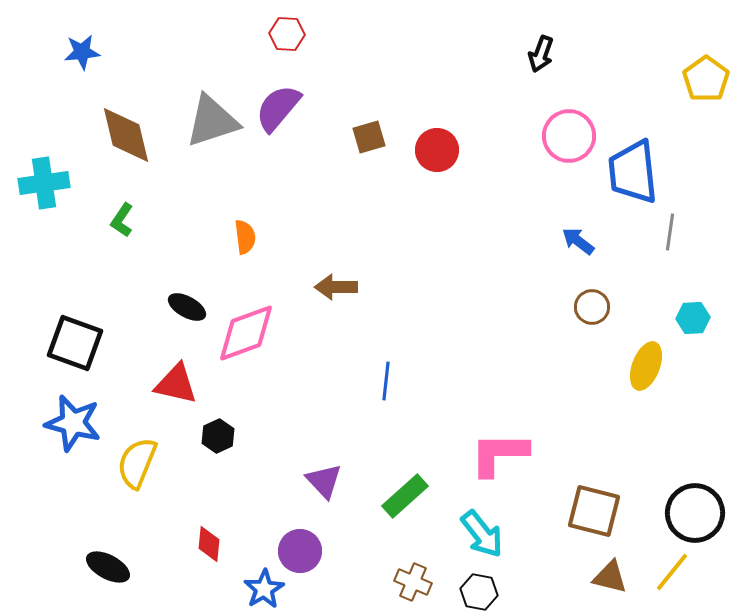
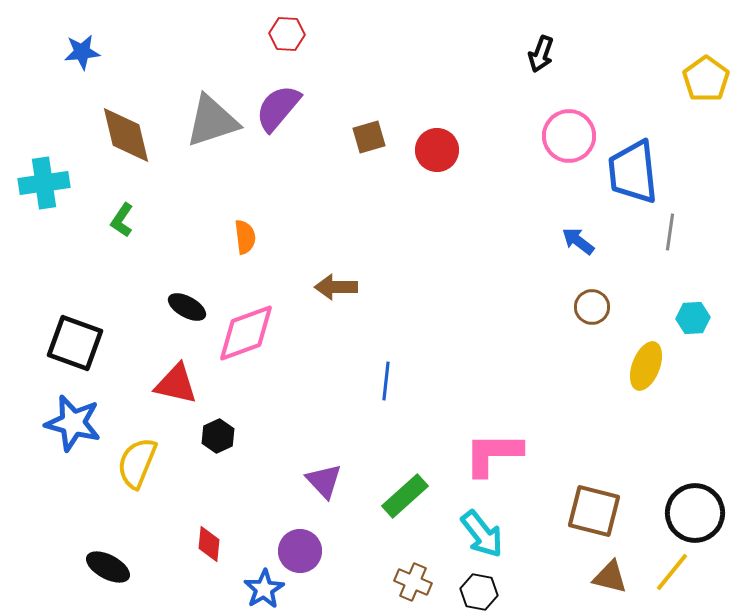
pink L-shape at (499, 454): moved 6 px left
